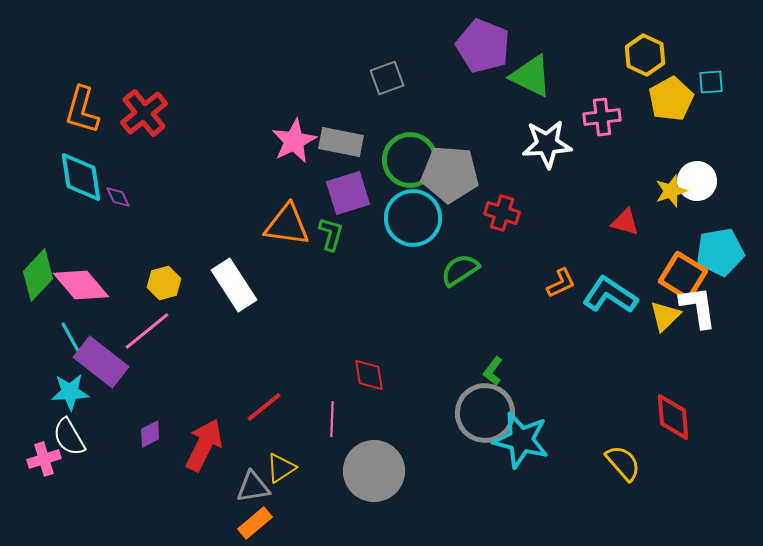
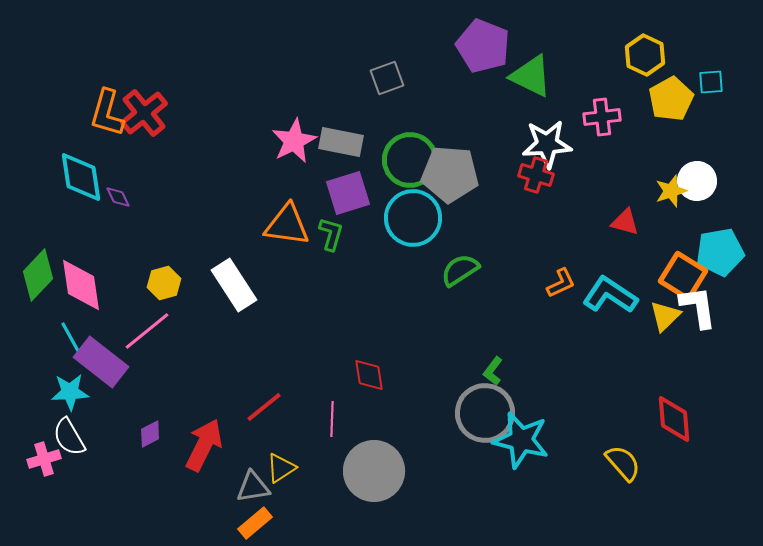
orange L-shape at (82, 110): moved 25 px right, 3 px down
red cross at (502, 213): moved 34 px right, 38 px up
pink diamond at (81, 285): rotated 32 degrees clockwise
red diamond at (673, 417): moved 1 px right, 2 px down
